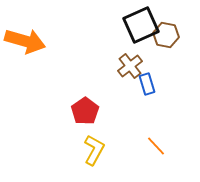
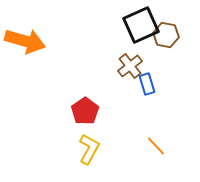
yellow L-shape: moved 5 px left, 1 px up
